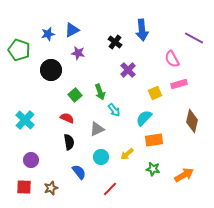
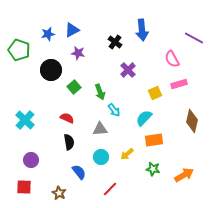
green square: moved 1 px left, 8 px up
gray triangle: moved 3 px right; rotated 21 degrees clockwise
brown star: moved 8 px right, 5 px down; rotated 24 degrees counterclockwise
